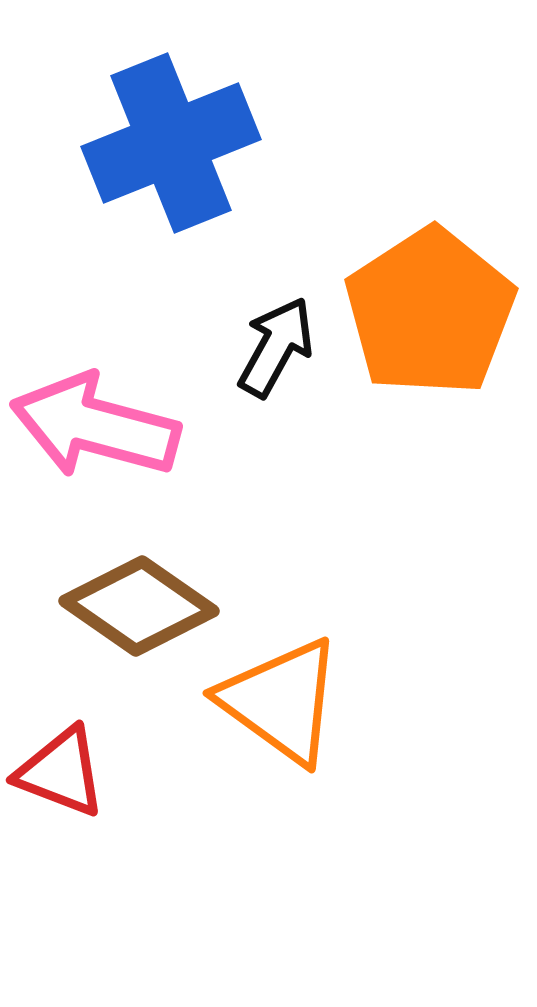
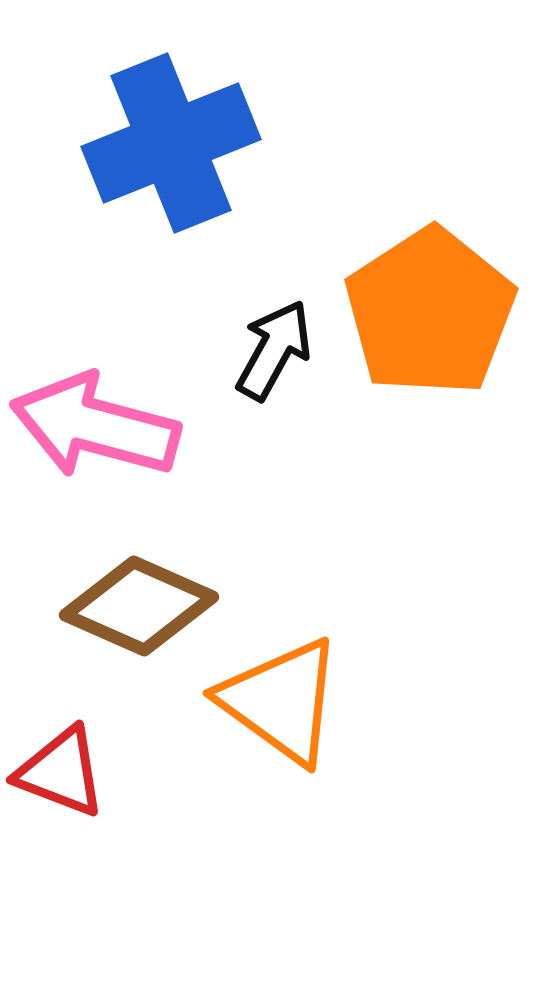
black arrow: moved 2 px left, 3 px down
brown diamond: rotated 11 degrees counterclockwise
